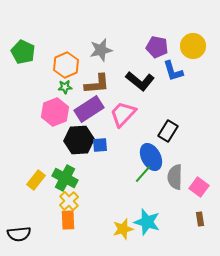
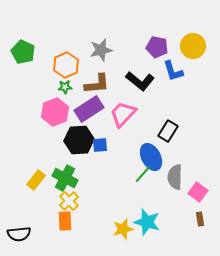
pink square: moved 1 px left, 5 px down
orange rectangle: moved 3 px left, 1 px down
